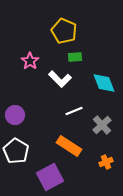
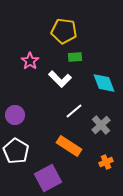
yellow pentagon: rotated 15 degrees counterclockwise
white line: rotated 18 degrees counterclockwise
gray cross: moved 1 px left
purple square: moved 2 px left, 1 px down
